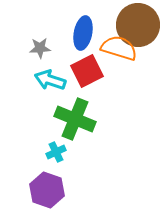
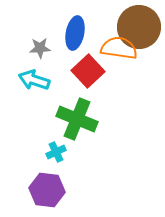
brown circle: moved 1 px right, 2 px down
blue ellipse: moved 8 px left
orange semicircle: rotated 9 degrees counterclockwise
red square: moved 1 px right; rotated 16 degrees counterclockwise
cyan arrow: moved 16 px left
green cross: moved 2 px right
purple hexagon: rotated 12 degrees counterclockwise
